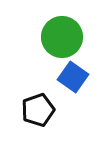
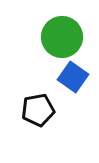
black pentagon: rotated 8 degrees clockwise
